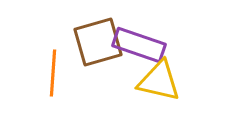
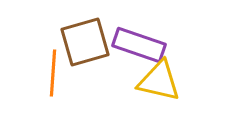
brown square: moved 13 px left
